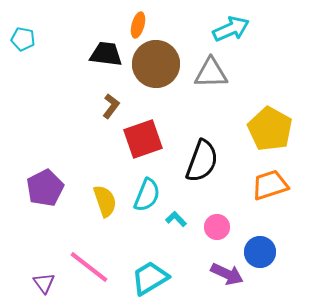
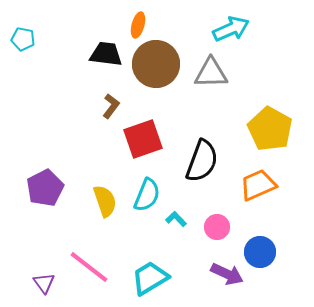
orange trapezoid: moved 12 px left; rotated 6 degrees counterclockwise
